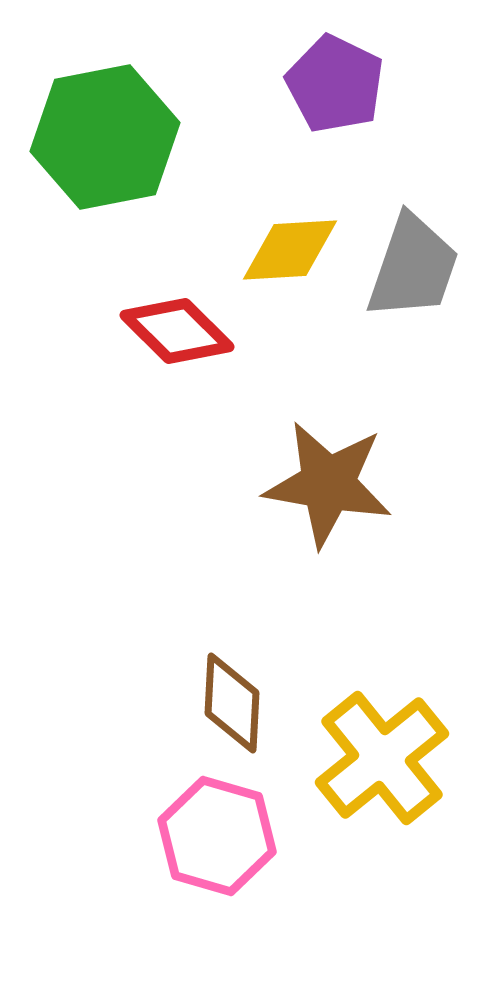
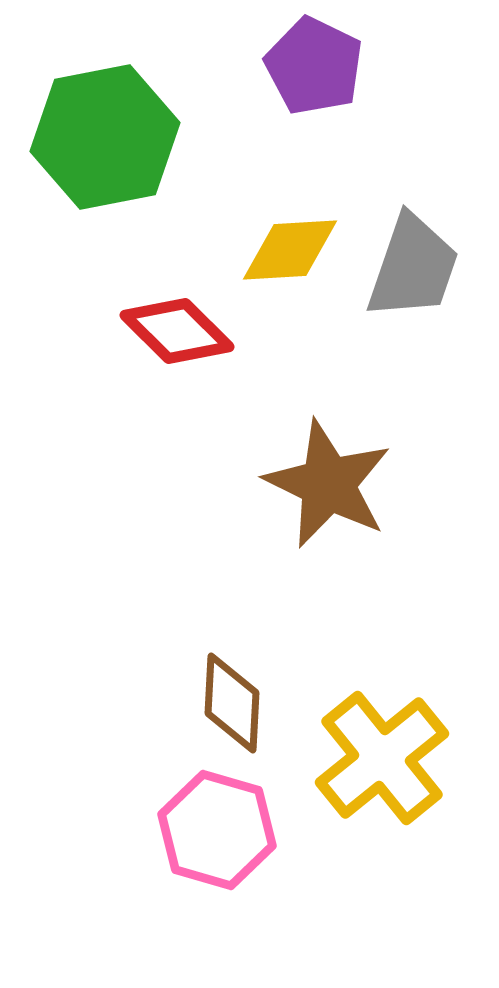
purple pentagon: moved 21 px left, 18 px up
brown star: rotated 16 degrees clockwise
pink hexagon: moved 6 px up
